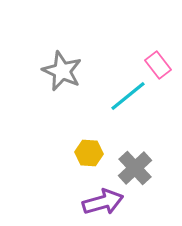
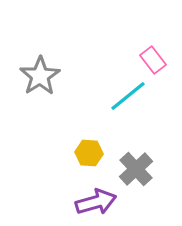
pink rectangle: moved 5 px left, 5 px up
gray star: moved 22 px left, 5 px down; rotated 15 degrees clockwise
gray cross: moved 1 px right, 1 px down
purple arrow: moved 7 px left
